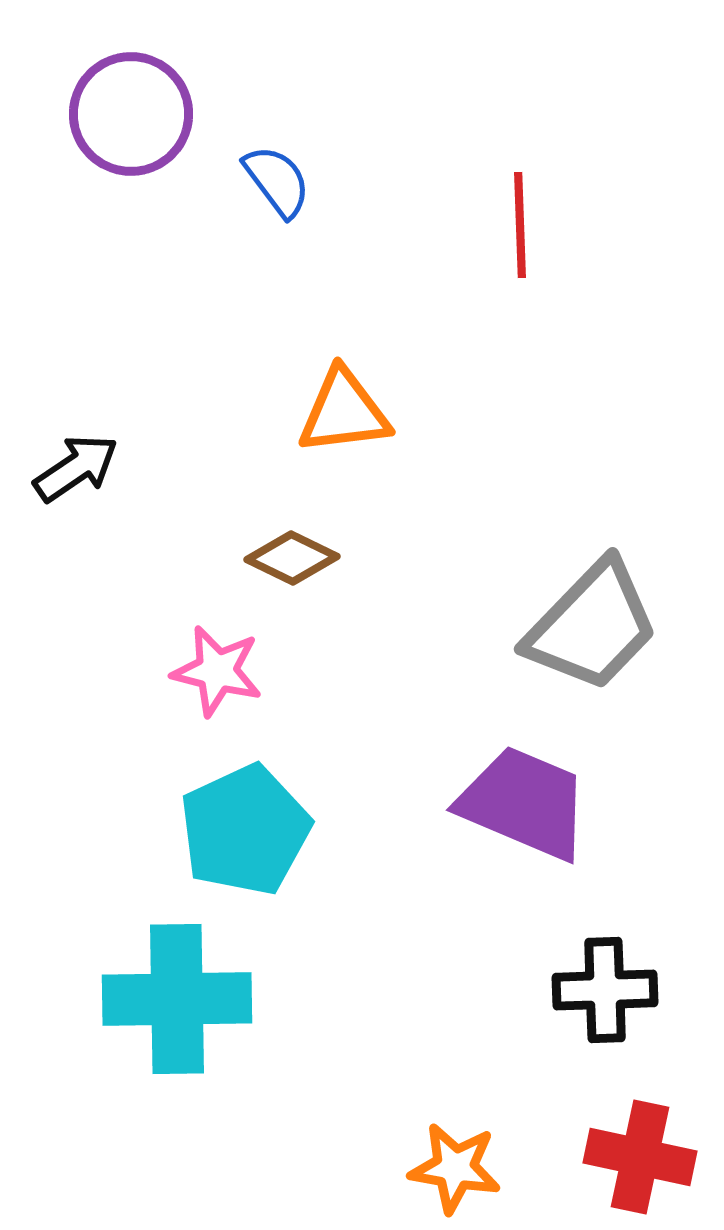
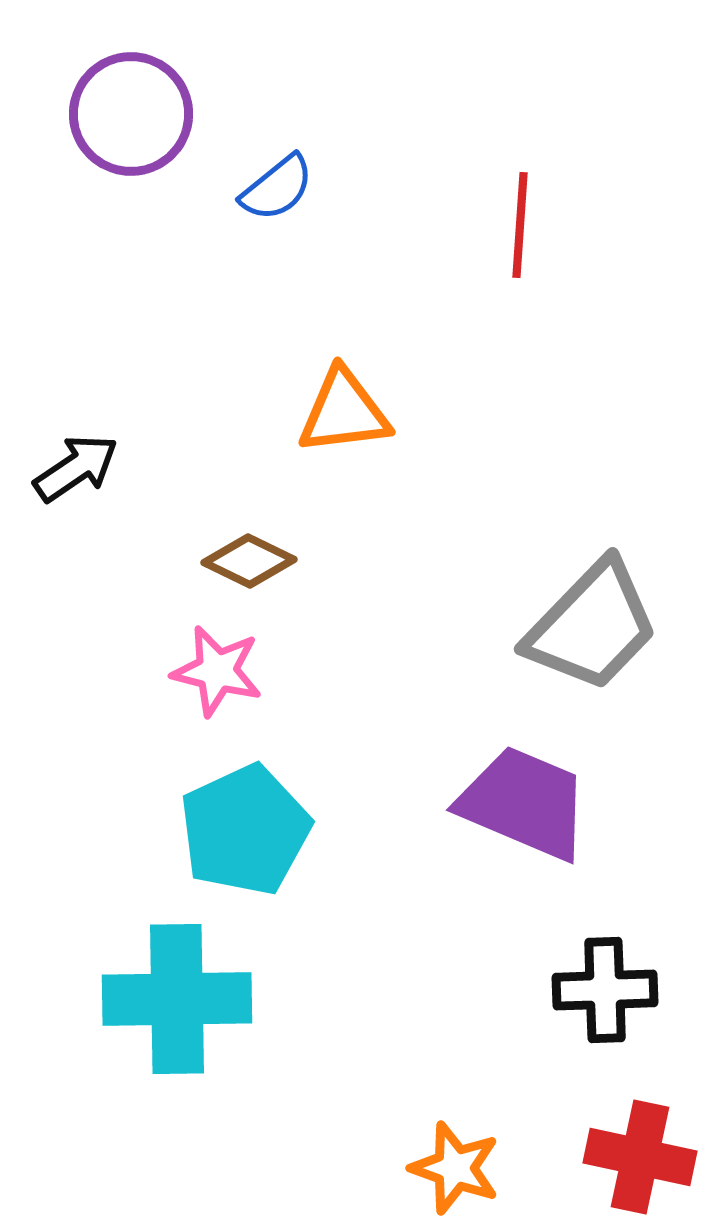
blue semicircle: moved 7 px down; rotated 88 degrees clockwise
red line: rotated 6 degrees clockwise
brown diamond: moved 43 px left, 3 px down
orange star: rotated 10 degrees clockwise
